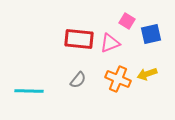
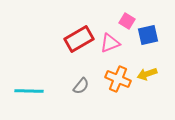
blue square: moved 3 px left, 1 px down
red rectangle: rotated 36 degrees counterclockwise
gray semicircle: moved 3 px right, 6 px down
